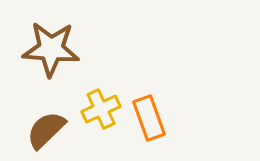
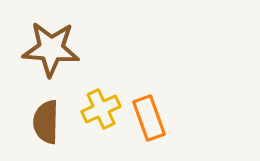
brown semicircle: moved 8 px up; rotated 45 degrees counterclockwise
